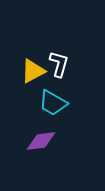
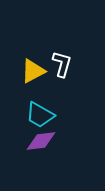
white L-shape: moved 3 px right
cyan trapezoid: moved 13 px left, 12 px down
